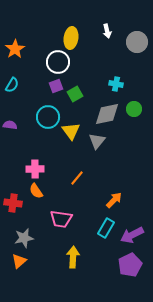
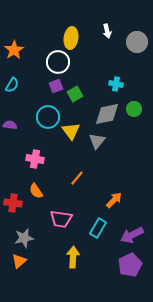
orange star: moved 1 px left, 1 px down
pink cross: moved 10 px up; rotated 12 degrees clockwise
cyan rectangle: moved 8 px left
